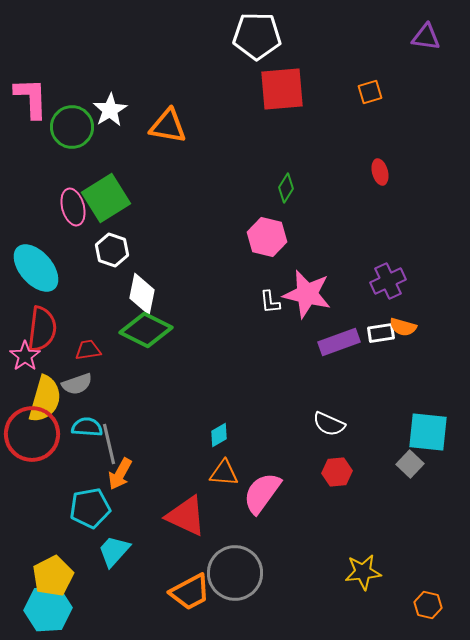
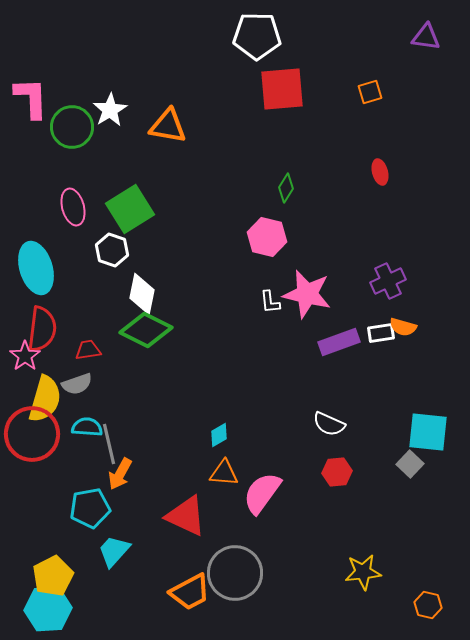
green square at (106, 198): moved 24 px right, 11 px down
cyan ellipse at (36, 268): rotated 24 degrees clockwise
